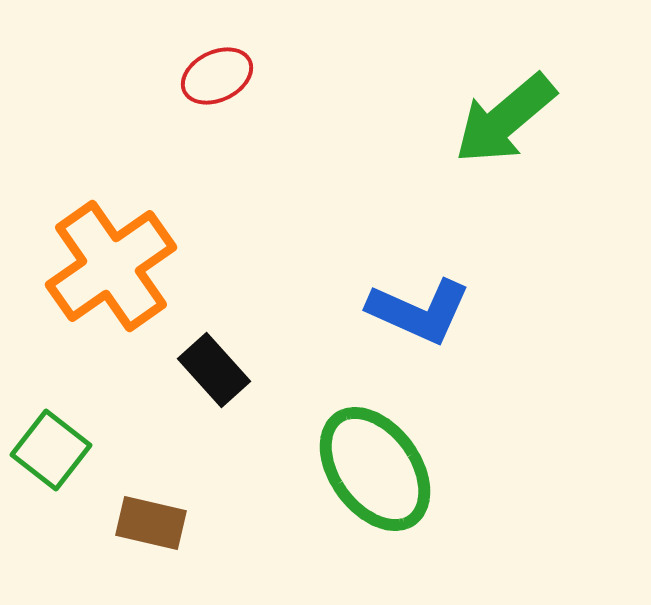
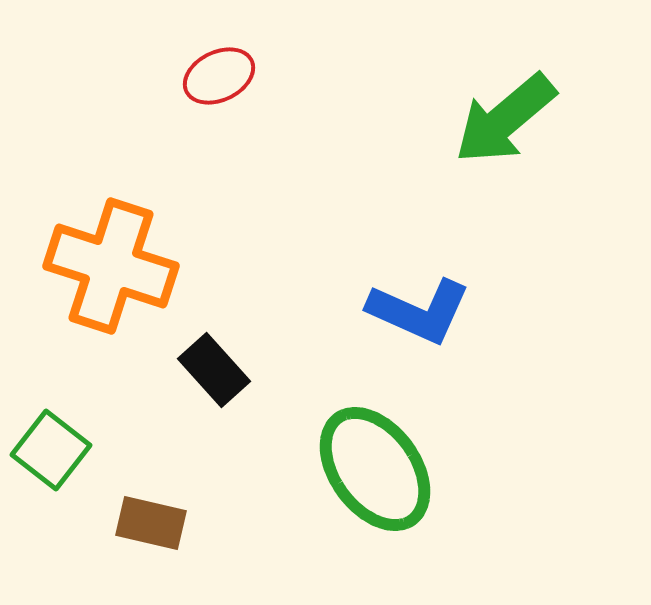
red ellipse: moved 2 px right
orange cross: rotated 37 degrees counterclockwise
